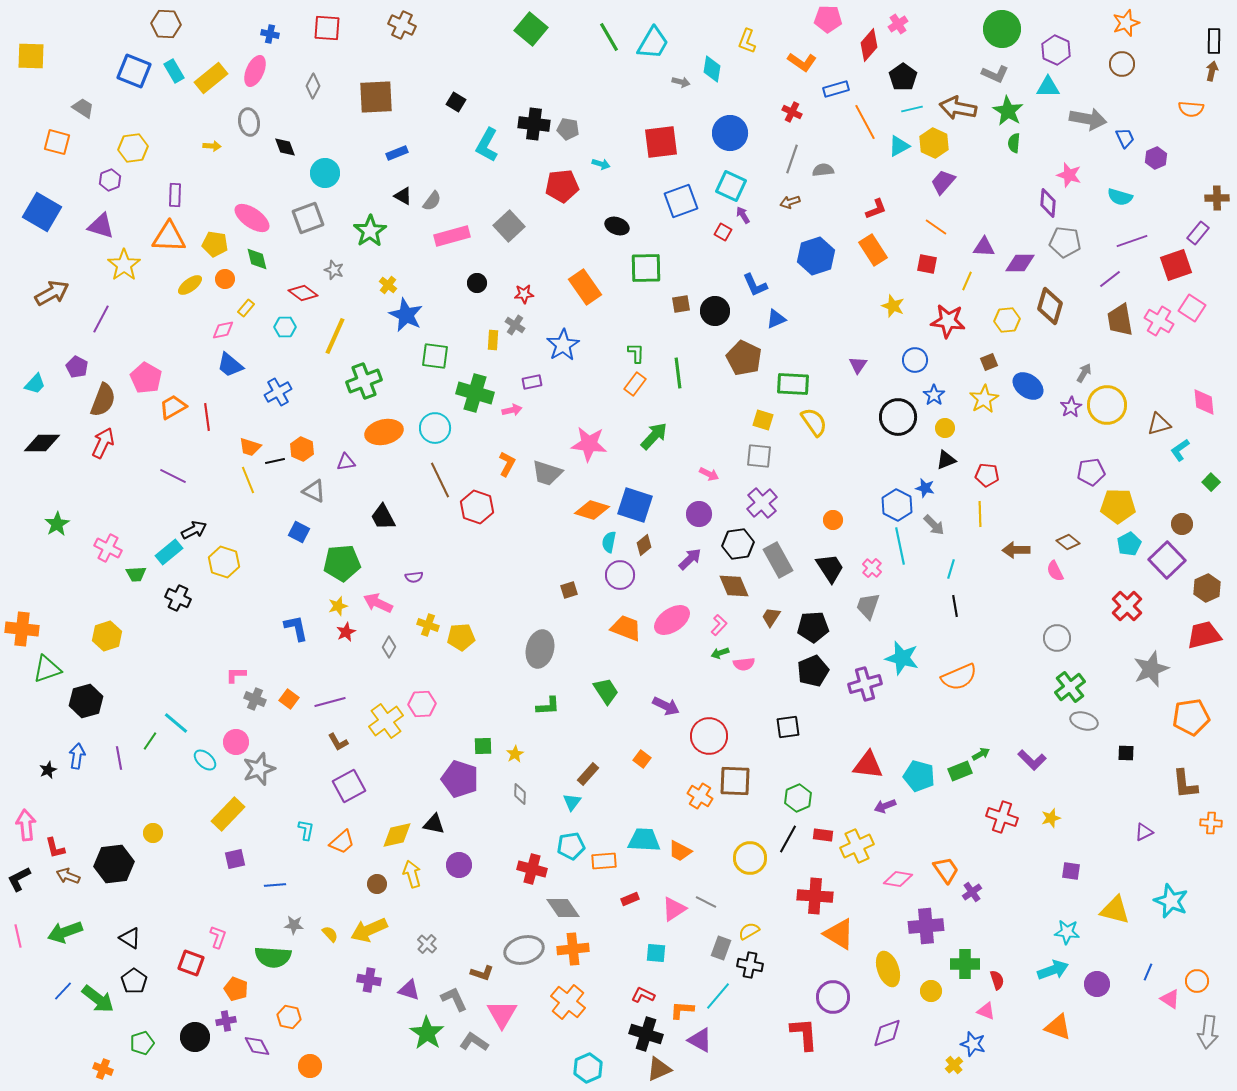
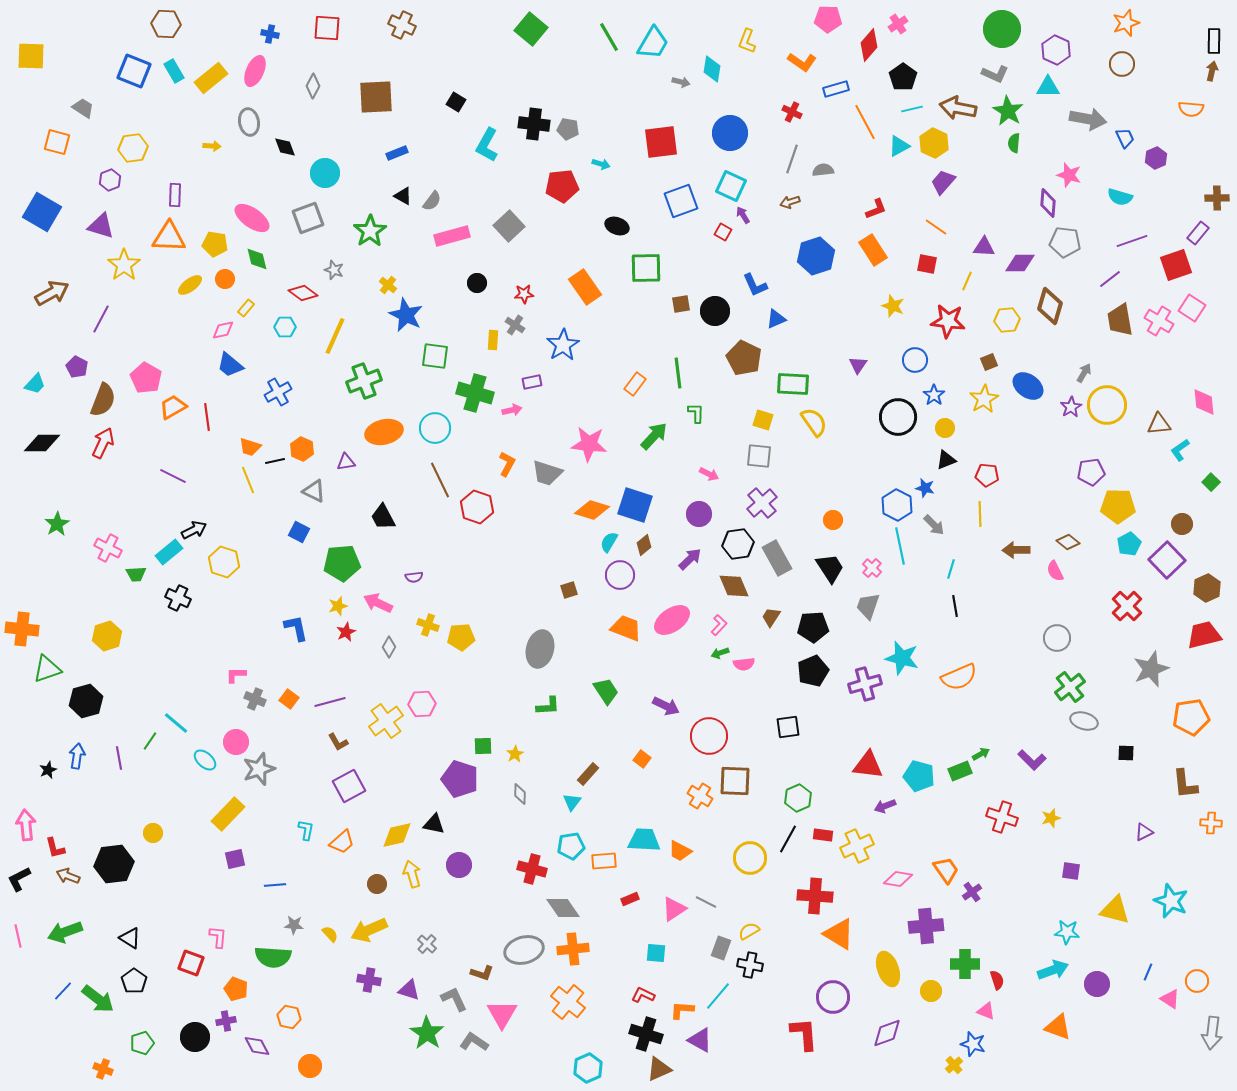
green L-shape at (636, 353): moved 60 px right, 60 px down
brown triangle at (1159, 424): rotated 10 degrees clockwise
cyan semicircle at (609, 542): rotated 20 degrees clockwise
gray rectangle at (778, 560): moved 1 px left, 2 px up
pink L-shape at (218, 937): rotated 15 degrees counterclockwise
gray arrow at (1208, 1032): moved 4 px right, 1 px down
